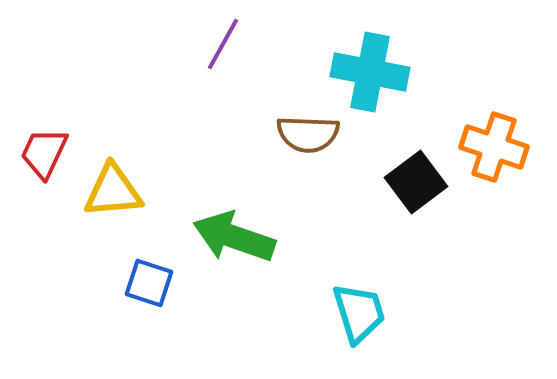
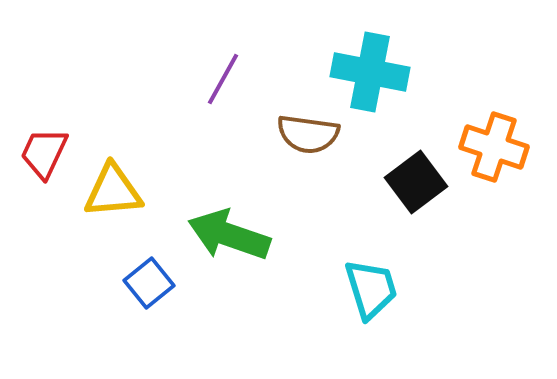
purple line: moved 35 px down
brown semicircle: rotated 6 degrees clockwise
green arrow: moved 5 px left, 2 px up
blue square: rotated 33 degrees clockwise
cyan trapezoid: moved 12 px right, 24 px up
